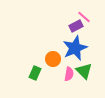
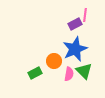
pink line: moved 1 px right, 2 px up; rotated 56 degrees clockwise
purple rectangle: moved 1 px left, 2 px up
blue star: moved 1 px down
orange circle: moved 1 px right, 2 px down
green rectangle: rotated 40 degrees clockwise
